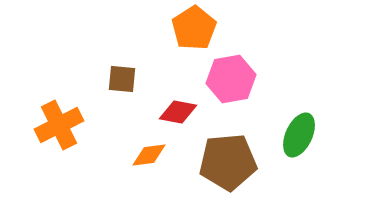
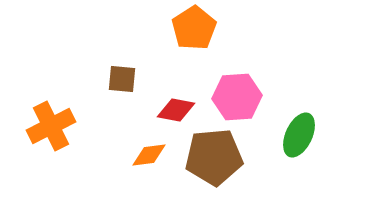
pink hexagon: moved 6 px right, 18 px down; rotated 6 degrees clockwise
red diamond: moved 2 px left, 2 px up
orange cross: moved 8 px left, 1 px down
brown pentagon: moved 14 px left, 5 px up
